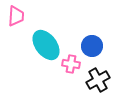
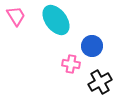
pink trapezoid: rotated 35 degrees counterclockwise
cyan ellipse: moved 10 px right, 25 px up
black cross: moved 2 px right, 2 px down
